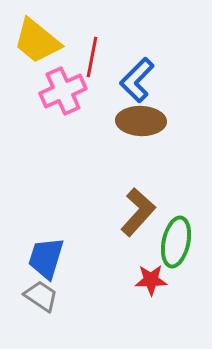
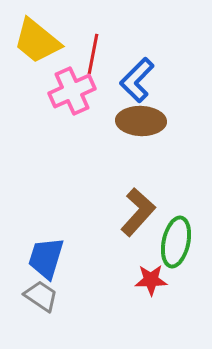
red line: moved 1 px right, 3 px up
pink cross: moved 9 px right
